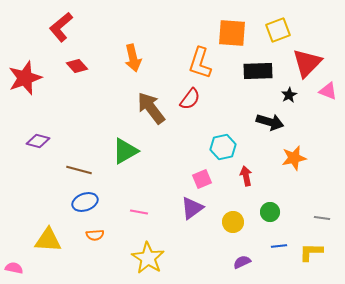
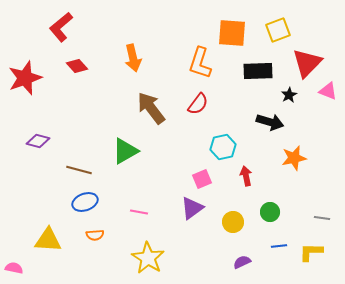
red semicircle: moved 8 px right, 5 px down
